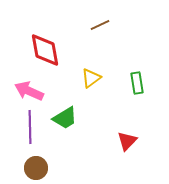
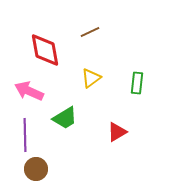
brown line: moved 10 px left, 7 px down
green rectangle: rotated 15 degrees clockwise
purple line: moved 5 px left, 8 px down
red triangle: moved 10 px left, 9 px up; rotated 15 degrees clockwise
brown circle: moved 1 px down
